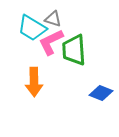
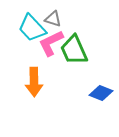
cyan trapezoid: rotated 16 degrees clockwise
pink L-shape: moved 1 px down
green trapezoid: rotated 20 degrees counterclockwise
